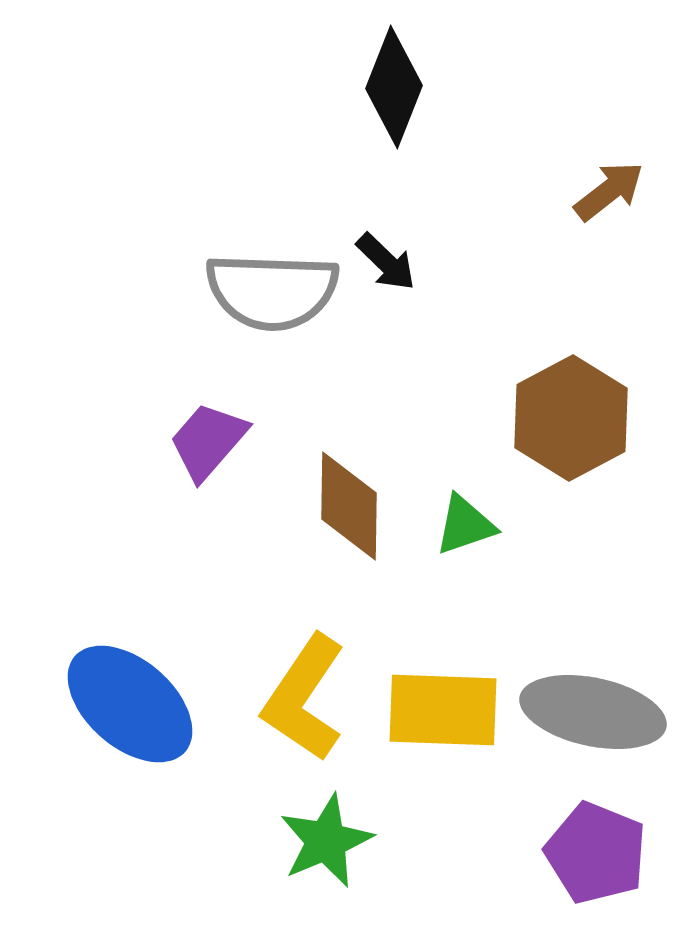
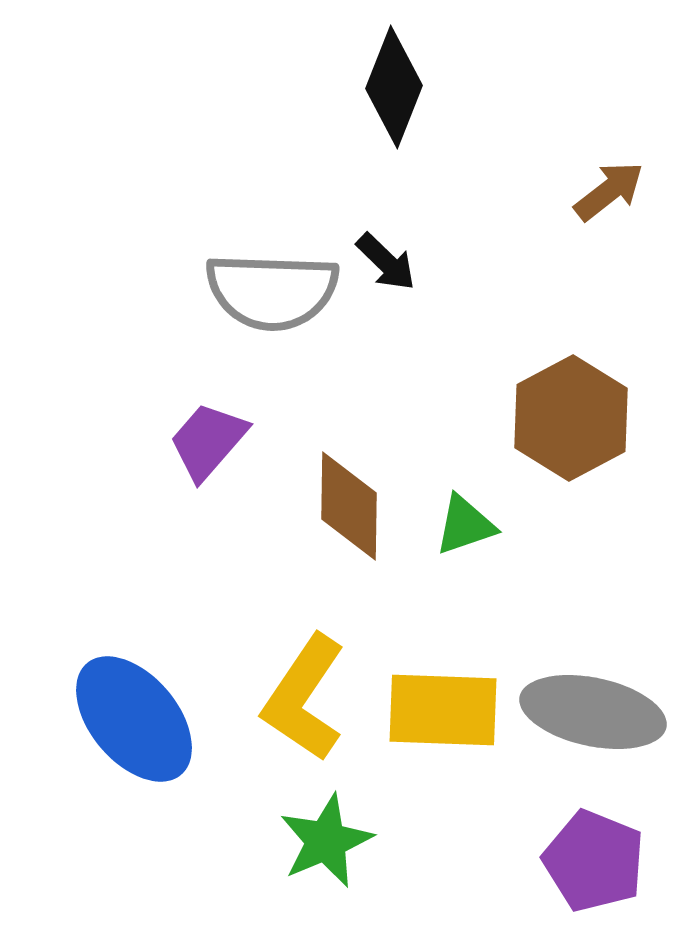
blue ellipse: moved 4 px right, 15 px down; rotated 9 degrees clockwise
purple pentagon: moved 2 px left, 8 px down
